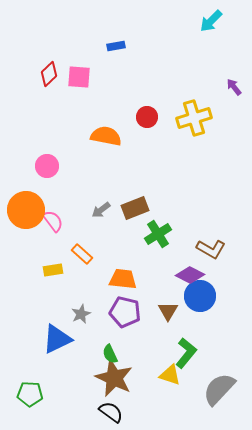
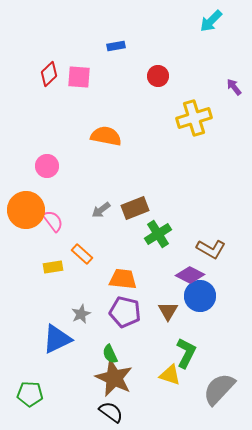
red circle: moved 11 px right, 41 px up
yellow rectangle: moved 3 px up
green L-shape: rotated 12 degrees counterclockwise
